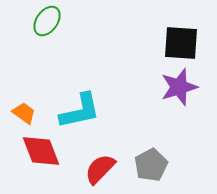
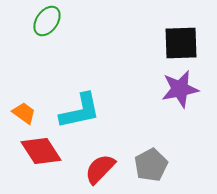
black square: rotated 6 degrees counterclockwise
purple star: moved 1 px right, 2 px down; rotated 6 degrees clockwise
red diamond: rotated 12 degrees counterclockwise
